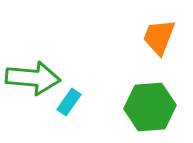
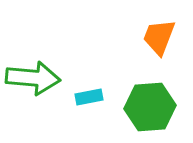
cyan rectangle: moved 20 px right, 5 px up; rotated 44 degrees clockwise
